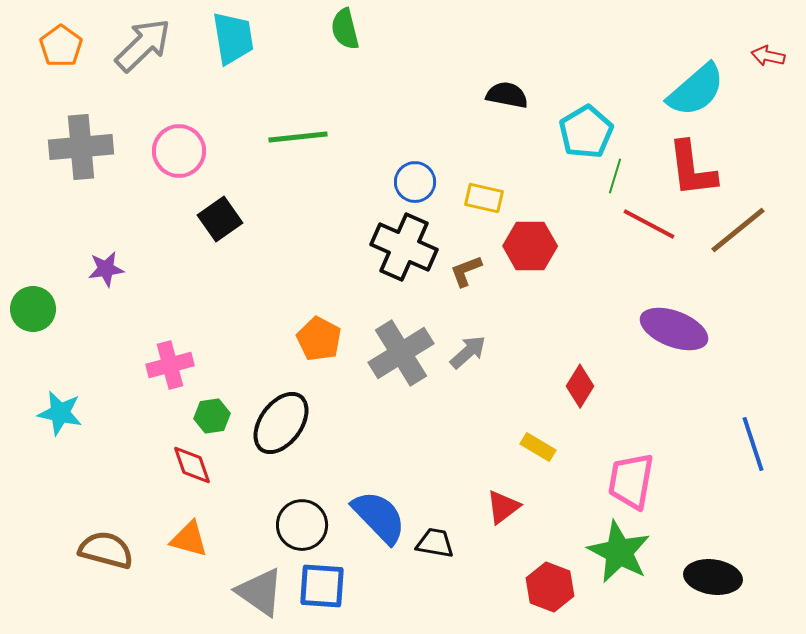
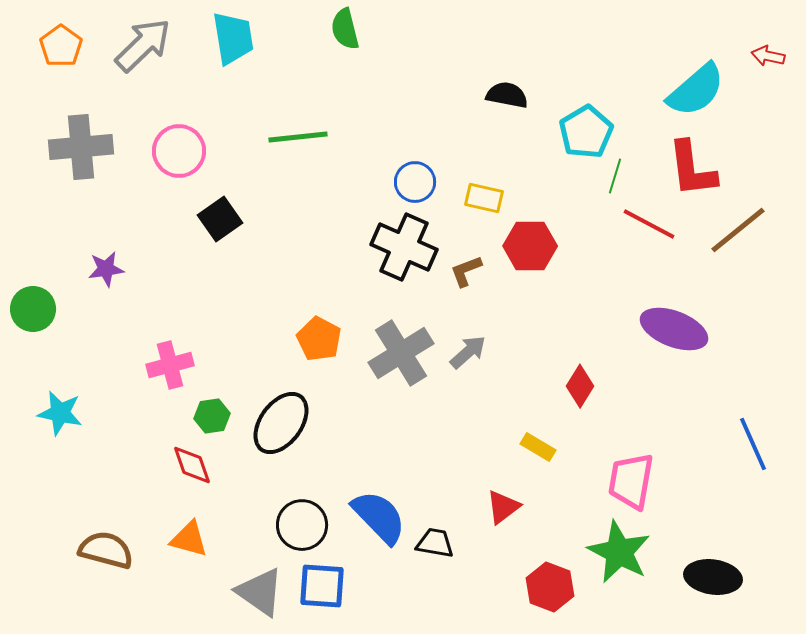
blue line at (753, 444): rotated 6 degrees counterclockwise
